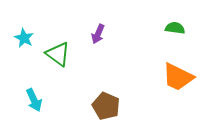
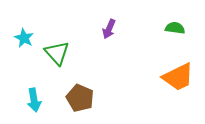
purple arrow: moved 11 px right, 5 px up
green triangle: moved 1 px left, 1 px up; rotated 12 degrees clockwise
orange trapezoid: rotated 52 degrees counterclockwise
cyan arrow: rotated 15 degrees clockwise
brown pentagon: moved 26 px left, 8 px up
